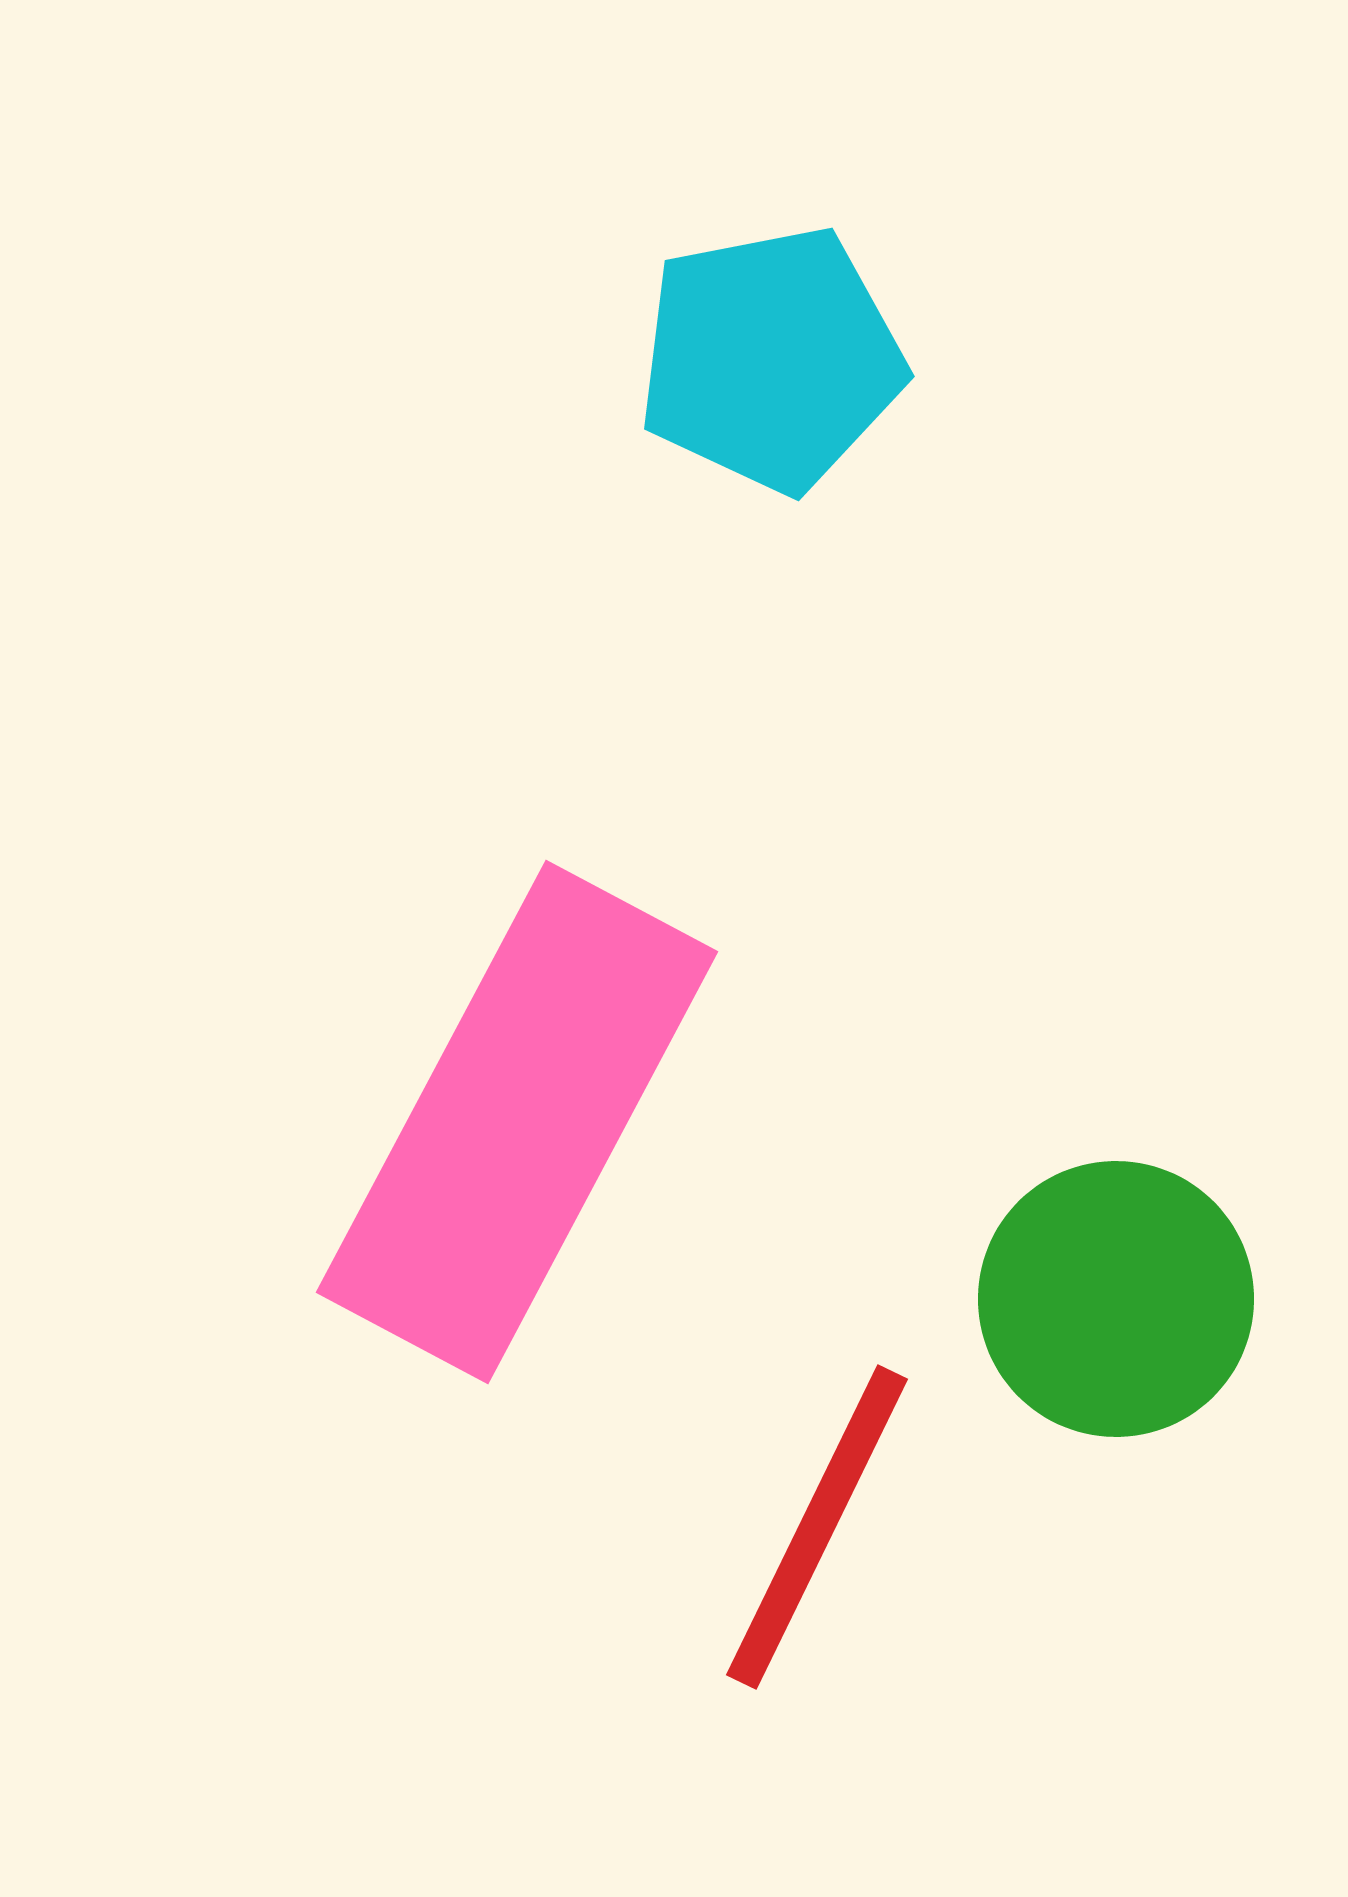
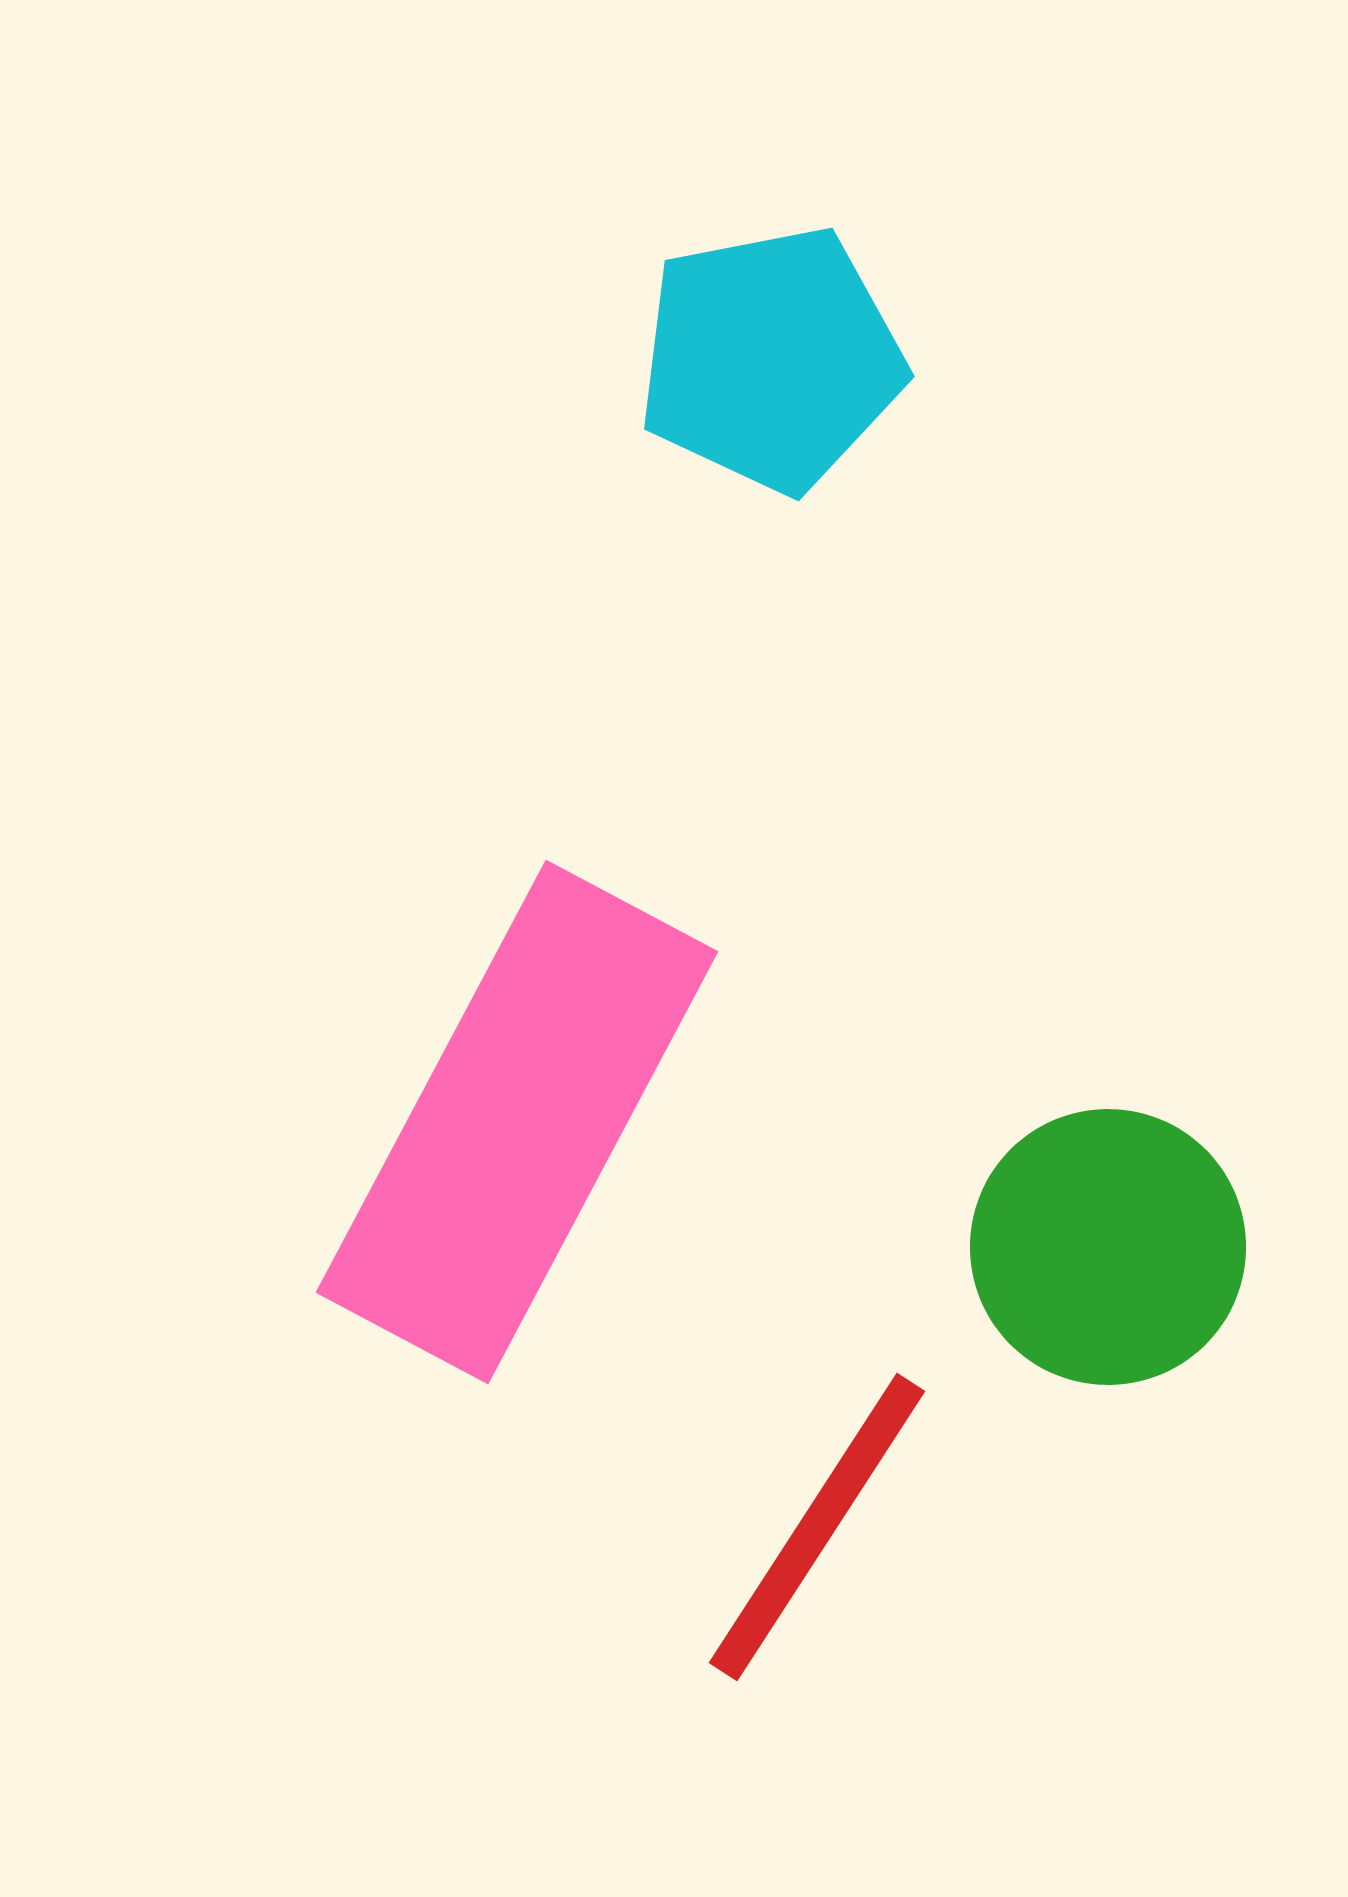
green circle: moved 8 px left, 52 px up
red line: rotated 7 degrees clockwise
